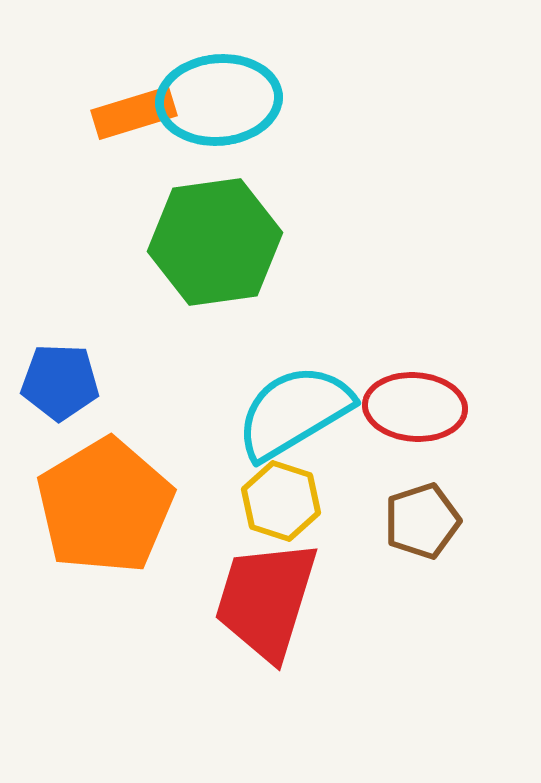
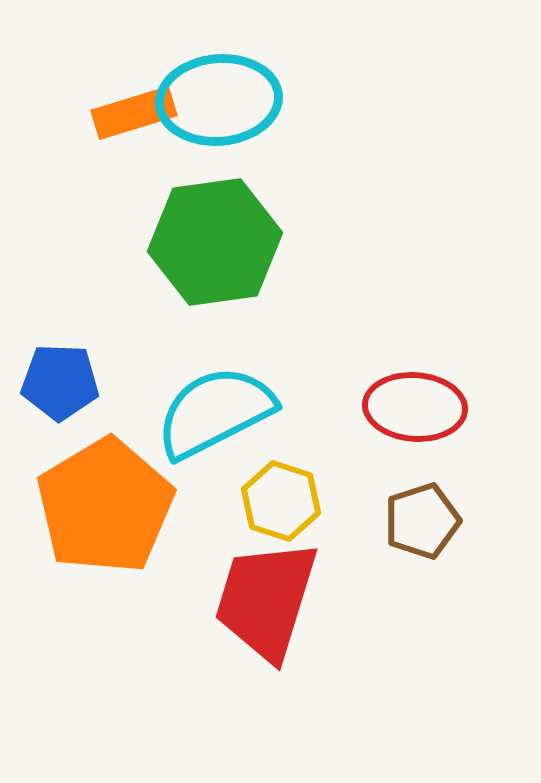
cyan semicircle: moved 79 px left; rotated 4 degrees clockwise
